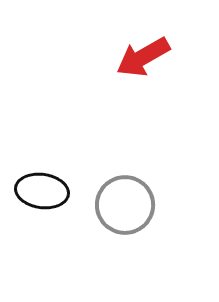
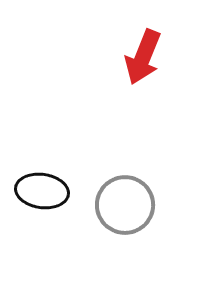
red arrow: rotated 38 degrees counterclockwise
